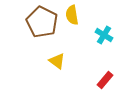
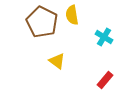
cyan cross: moved 2 px down
